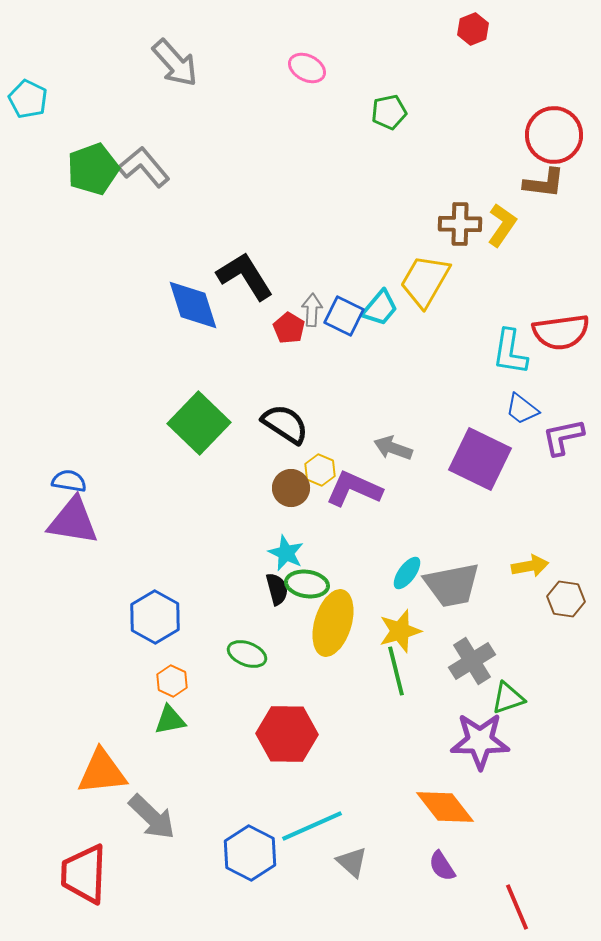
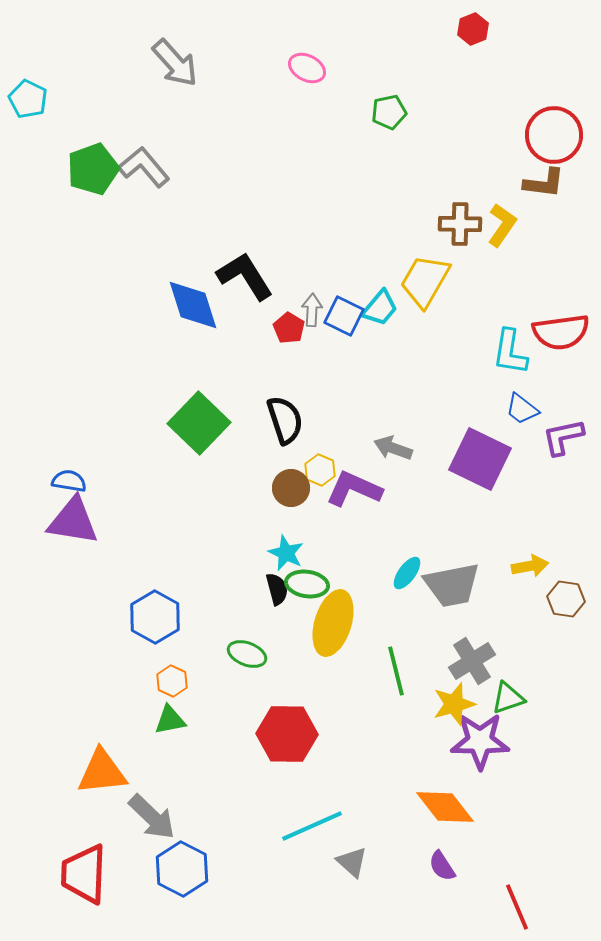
black semicircle at (285, 424): moved 4 px up; rotated 39 degrees clockwise
yellow star at (400, 631): moved 54 px right, 73 px down
blue hexagon at (250, 853): moved 68 px left, 16 px down
